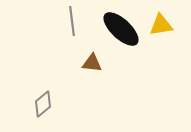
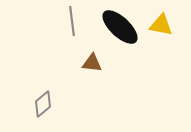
yellow triangle: rotated 20 degrees clockwise
black ellipse: moved 1 px left, 2 px up
